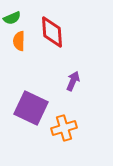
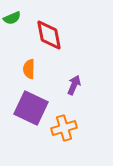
red diamond: moved 3 px left, 3 px down; rotated 8 degrees counterclockwise
orange semicircle: moved 10 px right, 28 px down
purple arrow: moved 1 px right, 4 px down
